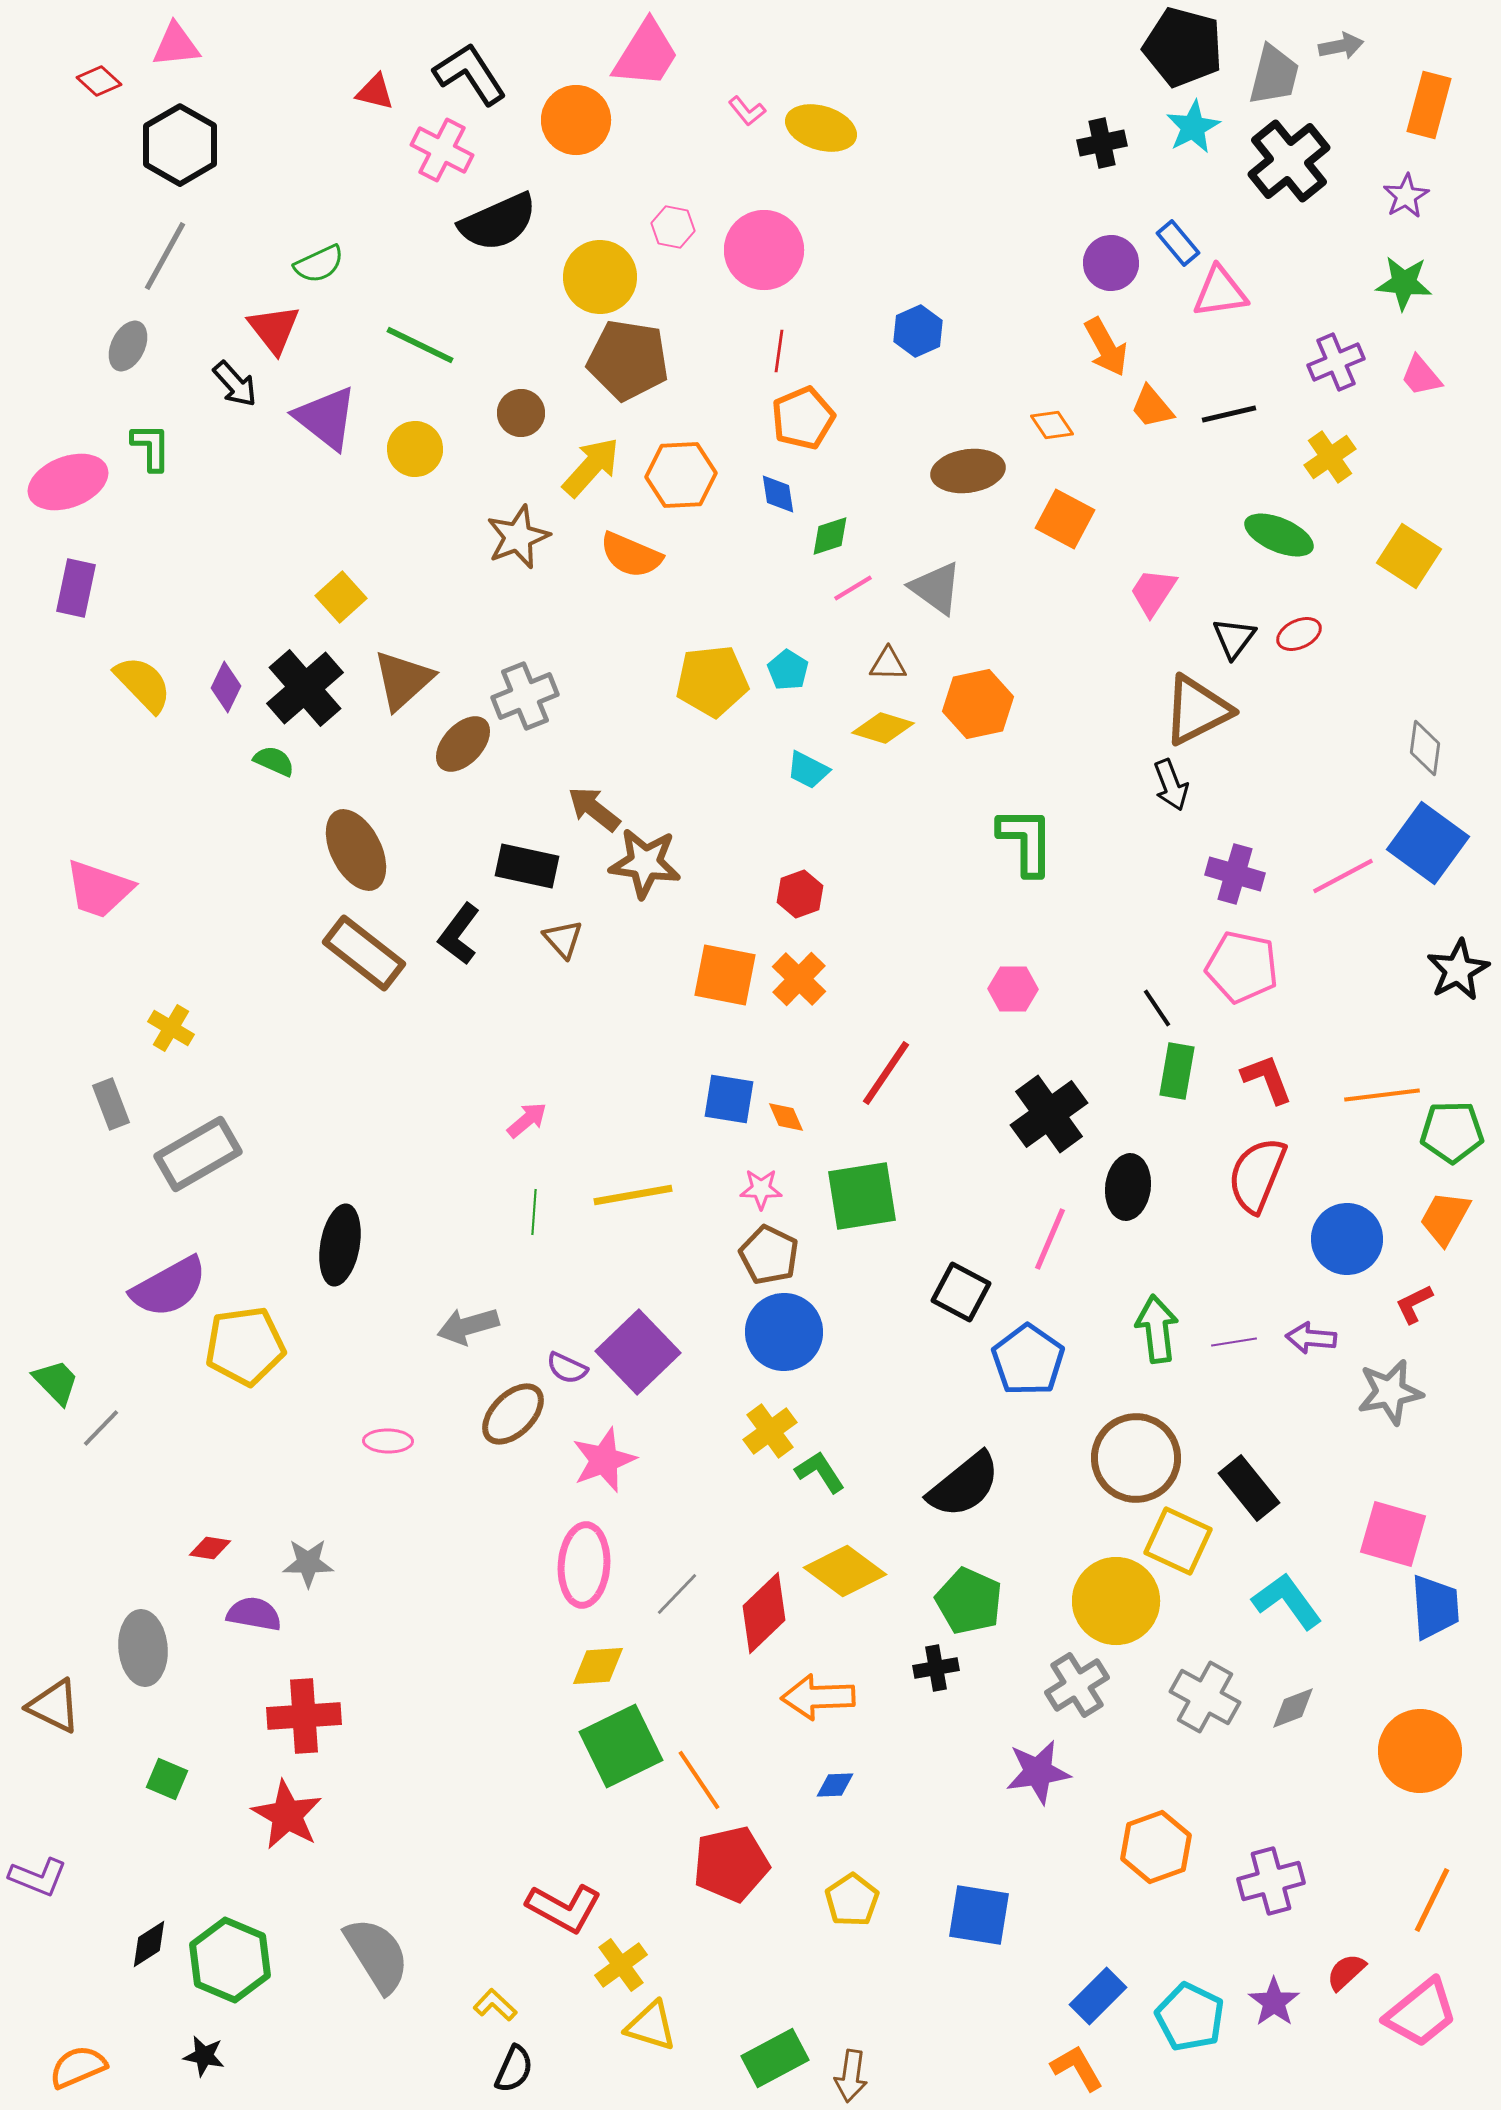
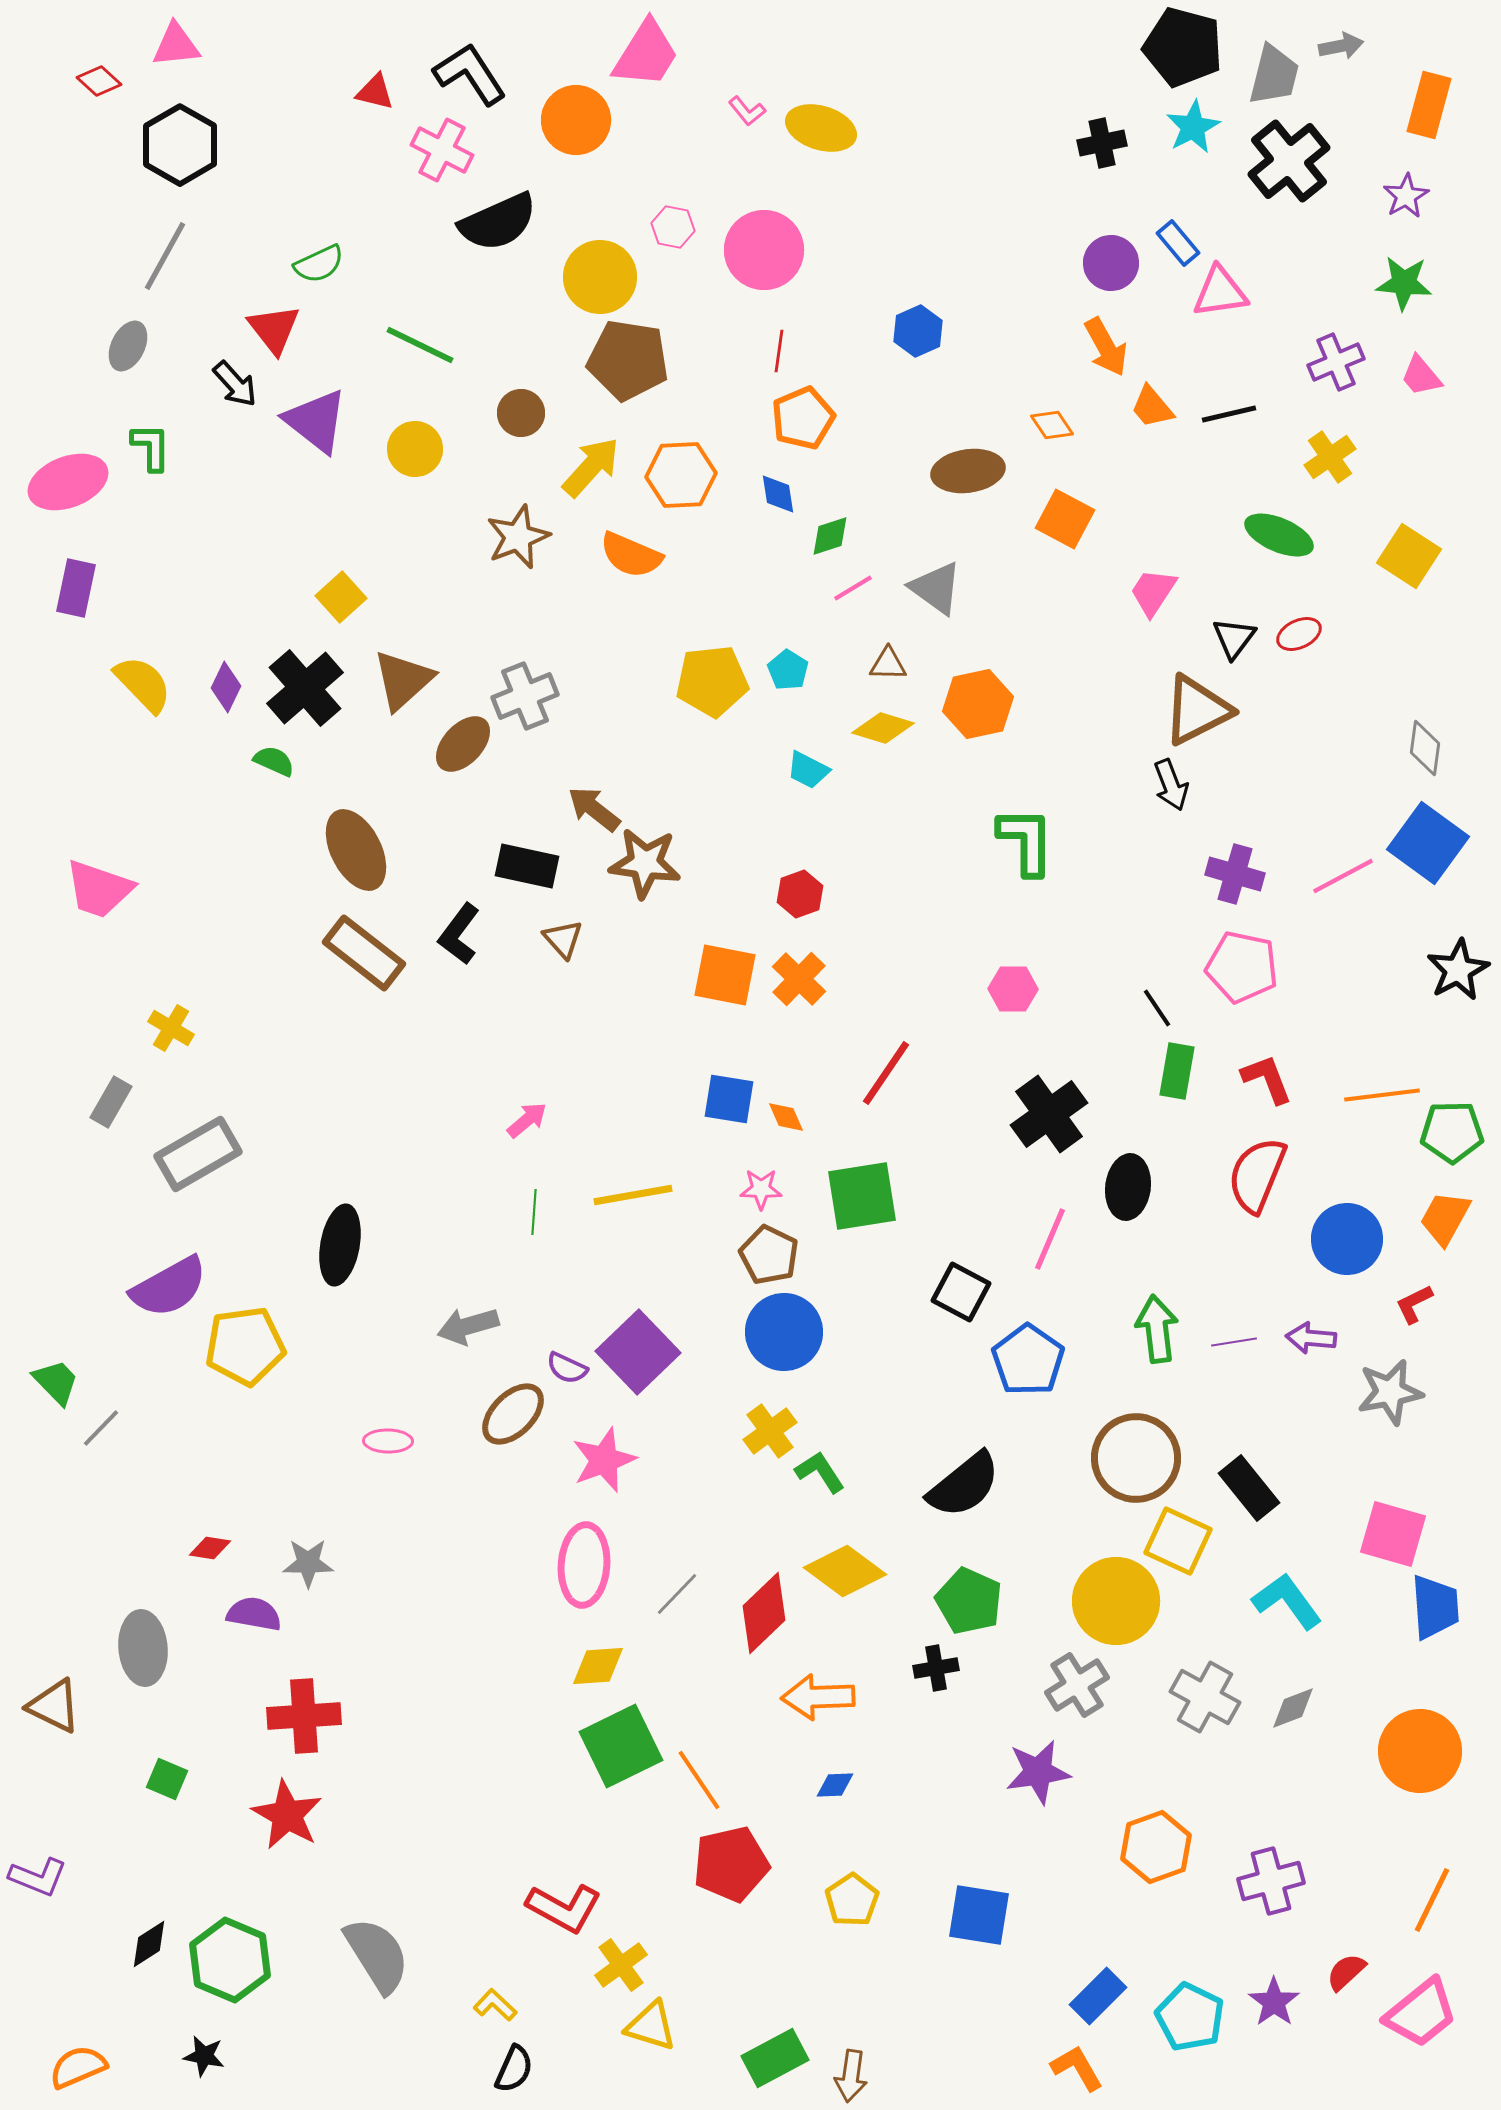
purple triangle at (326, 418): moved 10 px left, 3 px down
gray rectangle at (111, 1104): moved 2 px up; rotated 51 degrees clockwise
